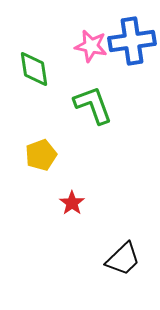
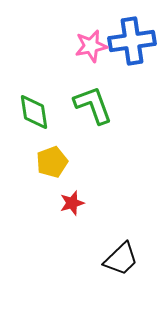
pink star: rotated 24 degrees counterclockwise
green diamond: moved 43 px down
yellow pentagon: moved 11 px right, 7 px down
red star: rotated 20 degrees clockwise
black trapezoid: moved 2 px left
